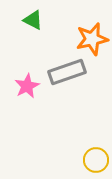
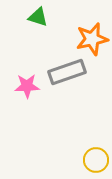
green triangle: moved 5 px right, 3 px up; rotated 10 degrees counterclockwise
pink star: rotated 25 degrees clockwise
